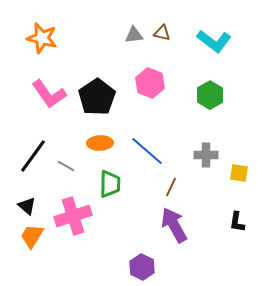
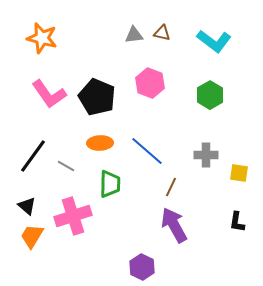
black pentagon: rotated 15 degrees counterclockwise
